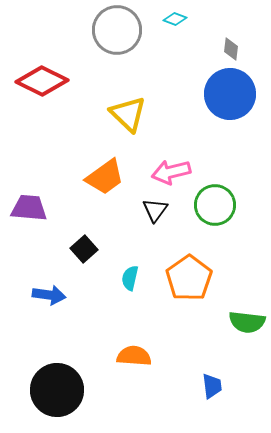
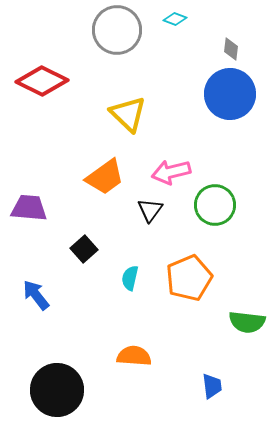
black triangle: moved 5 px left
orange pentagon: rotated 12 degrees clockwise
blue arrow: moved 13 px left; rotated 136 degrees counterclockwise
